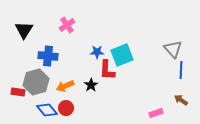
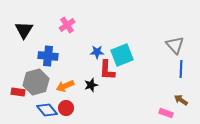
gray triangle: moved 2 px right, 4 px up
blue line: moved 1 px up
black star: rotated 16 degrees clockwise
pink rectangle: moved 10 px right; rotated 40 degrees clockwise
